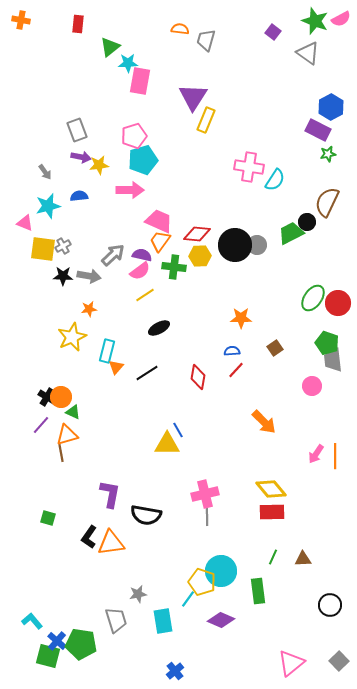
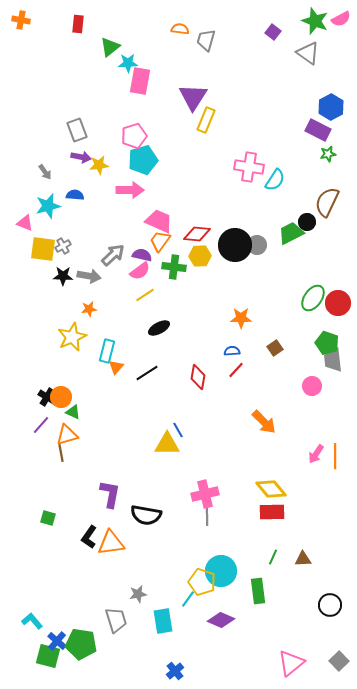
blue semicircle at (79, 196): moved 4 px left, 1 px up; rotated 12 degrees clockwise
